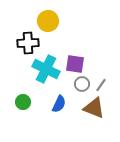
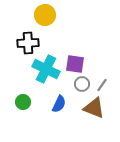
yellow circle: moved 3 px left, 6 px up
gray line: moved 1 px right
